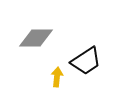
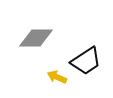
yellow arrow: rotated 72 degrees counterclockwise
